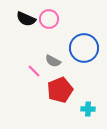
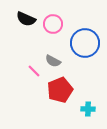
pink circle: moved 4 px right, 5 px down
blue circle: moved 1 px right, 5 px up
